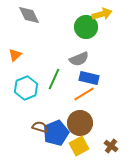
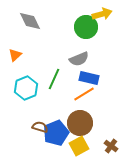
gray diamond: moved 1 px right, 6 px down
